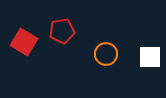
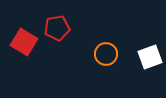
red pentagon: moved 5 px left, 3 px up
white square: rotated 20 degrees counterclockwise
